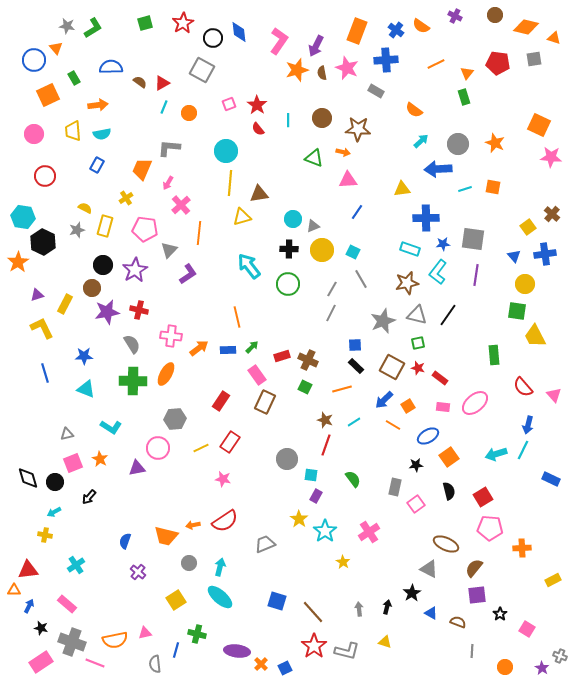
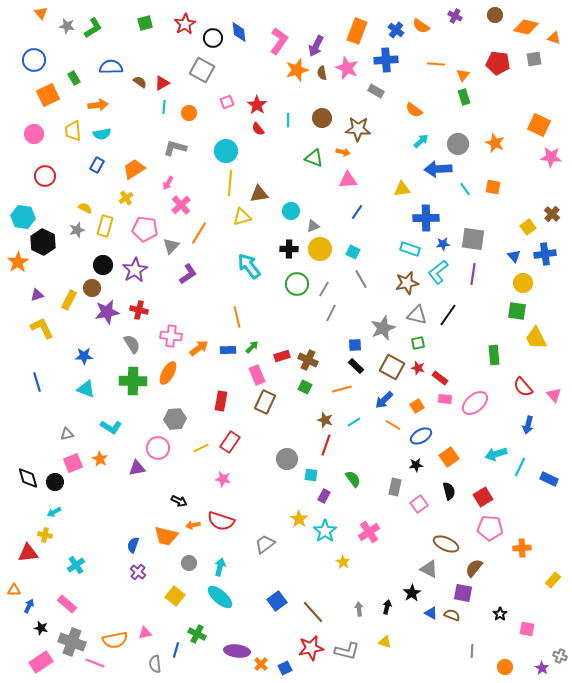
red star at (183, 23): moved 2 px right, 1 px down
orange triangle at (56, 48): moved 15 px left, 35 px up
orange line at (436, 64): rotated 30 degrees clockwise
orange triangle at (467, 73): moved 4 px left, 2 px down
pink square at (229, 104): moved 2 px left, 2 px up
cyan line at (164, 107): rotated 16 degrees counterclockwise
gray L-shape at (169, 148): moved 6 px right; rotated 10 degrees clockwise
orange trapezoid at (142, 169): moved 8 px left; rotated 35 degrees clockwise
cyan line at (465, 189): rotated 72 degrees clockwise
cyan circle at (293, 219): moved 2 px left, 8 px up
orange line at (199, 233): rotated 25 degrees clockwise
gray triangle at (169, 250): moved 2 px right, 4 px up
yellow circle at (322, 250): moved 2 px left, 1 px up
cyan L-shape at (438, 272): rotated 15 degrees clockwise
purple line at (476, 275): moved 3 px left, 1 px up
green circle at (288, 284): moved 9 px right
yellow circle at (525, 284): moved 2 px left, 1 px up
gray line at (332, 289): moved 8 px left
yellow rectangle at (65, 304): moved 4 px right, 4 px up
gray star at (383, 321): moved 7 px down
yellow trapezoid at (535, 336): moved 1 px right, 2 px down
blue line at (45, 373): moved 8 px left, 9 px down
orange ellipse at (166, 374): moved 2 px right, 1 px up
pink rectangle at (257, 375): rotated 12 degrees clockwise
red rectangle at (221, 401): rotated 24 degrees counterclockwise
orange square at (408, 406): moved 9 px right
pink rectangle at (443, 407): moved 2 px right, 8 px up
blue ellipse at (428, 436): moved 7 px left
cyan line at (523, 450): moved 3 px left, 17 px down
blue rectangle at (551, 479): moved 2 px left
purple rectangle at (316, 496): moved 8 px right
black arrow at (89, 497): moved 90 px right, 4 px down; rotated 105 degrees counterclockwise
pink square at (416, 504): moved 3 px right
red semicircle at (225, 521): moved 4 px left; rotated 52 degrees clockwise
blue semicircle at (125, 541): moved 8 px right, 4 px down
gray trapezoid at (265, 544): rotated 15 degrees counterclockwise
red triangle at (28, 570): moved 17 px up
yellow rectangle at (553, 580): rotated 21 degrees counterclockwise
purple square at (477, 595): moved 14 px left, 2 px up; rotated 18 degrees clockwise
yellow square at (176, 600): moved 1 px left, 4 px up; rotated 18 degrees counterclockwise
blue square at (277, 601): rotated 36 degrees clockwise
brown semicircle at (458, 622): moved 6 px left, 7 px up
pink square at (527, 629): rotated 21 degrees counterclockwise
green cross at (197, 634): rotated 12 degrees clockwise
red star at (314, 646): moved 3 px left, 2 px down; rotated 25 degrees clockwise
